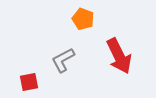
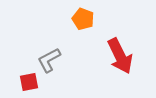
red arrow: moved 1 px right
gray L-shape: moved 14 px left
